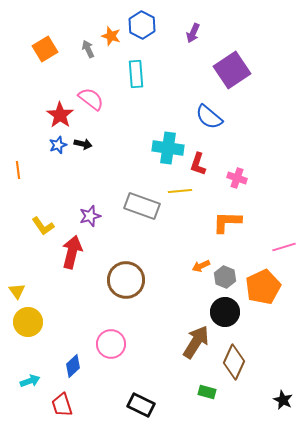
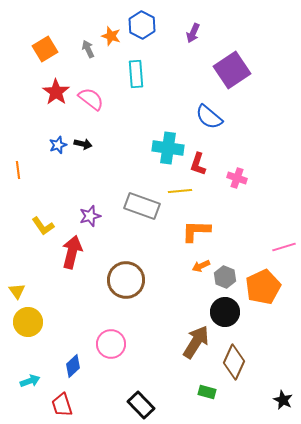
red star: moved 4 px left, 23 px up
orange L-shape: moved 31 px left, 9 px down
black rectangle: rotated 20 degrees clockwise
